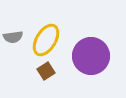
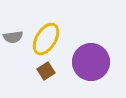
yellow ellipse: moved 1 px up
purple circle: moved 6 px down
